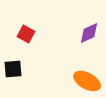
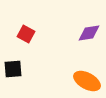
purple diamond: rotated 15 degrees clockwise
